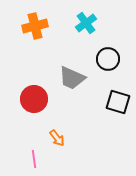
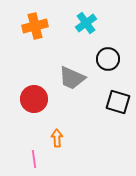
orange arrow: rotated 144 degrees counterclockwise
